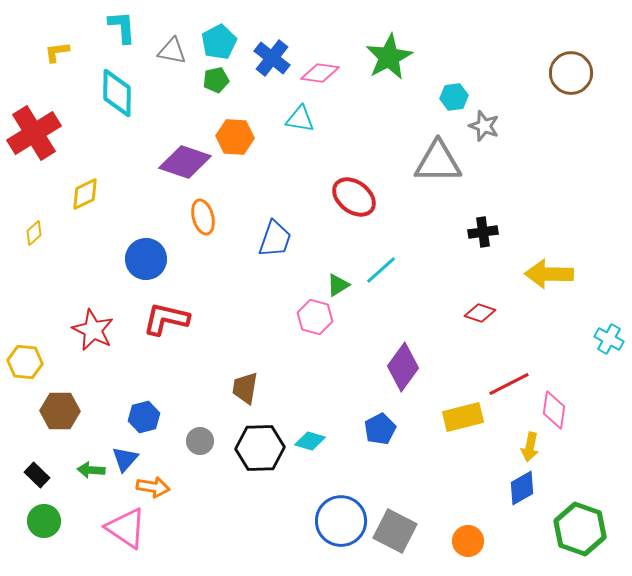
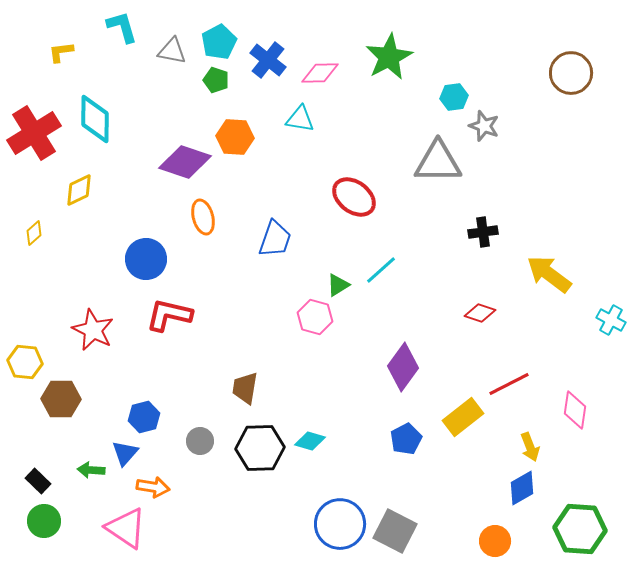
cyan L-shape at (122, 27): rotated 12 degrees counterclockwise
yellow L-shape at (57, 52): moved 4 px right
blue cross at (272, 58): moved 4 px left, 2 px down
pink diamond at (320, 73): rotated 9 degrees counterclockwise
green pentagon at (216, 80): rotated 30 degrees clockwise
cyan diamond at (117, 93): moved 22 px left, 26 px down
yellow diamond at (85, 194): moved 6 px left, 4 px up
yellow arrow at (549, 274): rotated 36 degrees clockwise
red L-shape at (166, 319): moved 3 px right, 4 px up
cyan cross at (609, 339): moved 2 px right, 19 px up
pink diamond at (554, 410): moved 21 px right
brown hexagon at (60, 411): moved 1 px right, 12 px up
yellow rectangle at (463, 417): rotated 24 degrees counterclockwise
blue pentagon at (380, 429): moved 26 px right, 10 px down
yellow arrow at (530, 447): rotated 32 degrees counterclockwise
blue triangle at (125, 459): moved 6 px up
black rectangle at (37, 475): moved 1 px right, 6 px down
blue circle at (341, 521): moved 1 px left, 3 px down
green hexagon at (580, 529): rotated 15 degrees counterclockwise
orange circle at (468, 541): moved 27 px right
